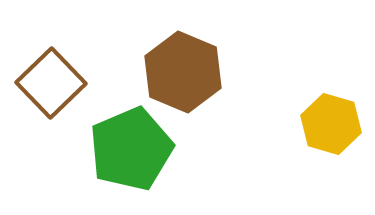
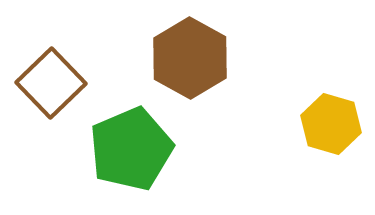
brown hexagon: moved 7 px right, 14 px up; rotated 6 degrees clockwise
